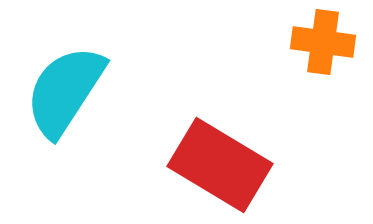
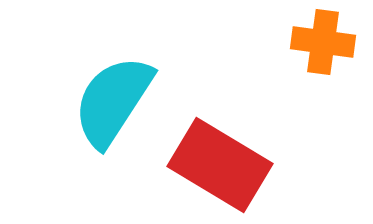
cyan semicircle: moved 48 px right, 10 px down
